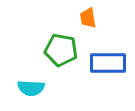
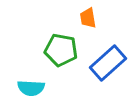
blue rectangle: rotated 42 degrees counterclockwise
